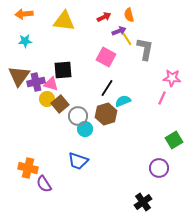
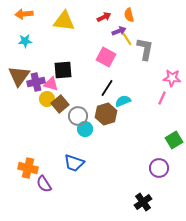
blue trapezoid: moved 4 px left, 2 px down
